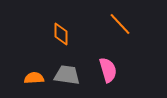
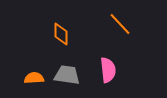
pink semicircle: rotated 10 degrees clockwise
